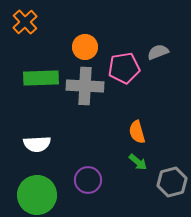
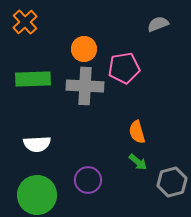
orange circle: moved 1 px left, 2 px down
gray semicircle: moved 28 px up
green rectangle: moved 8 px left, 1 px down
